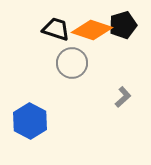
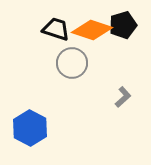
blue hexagon: moved 7 px down
